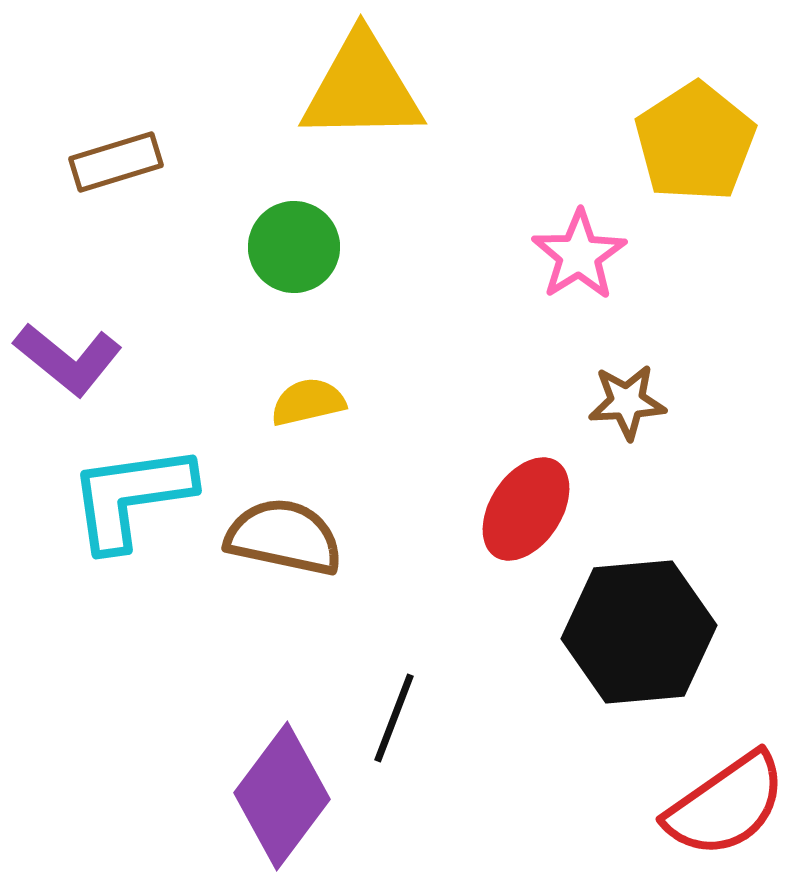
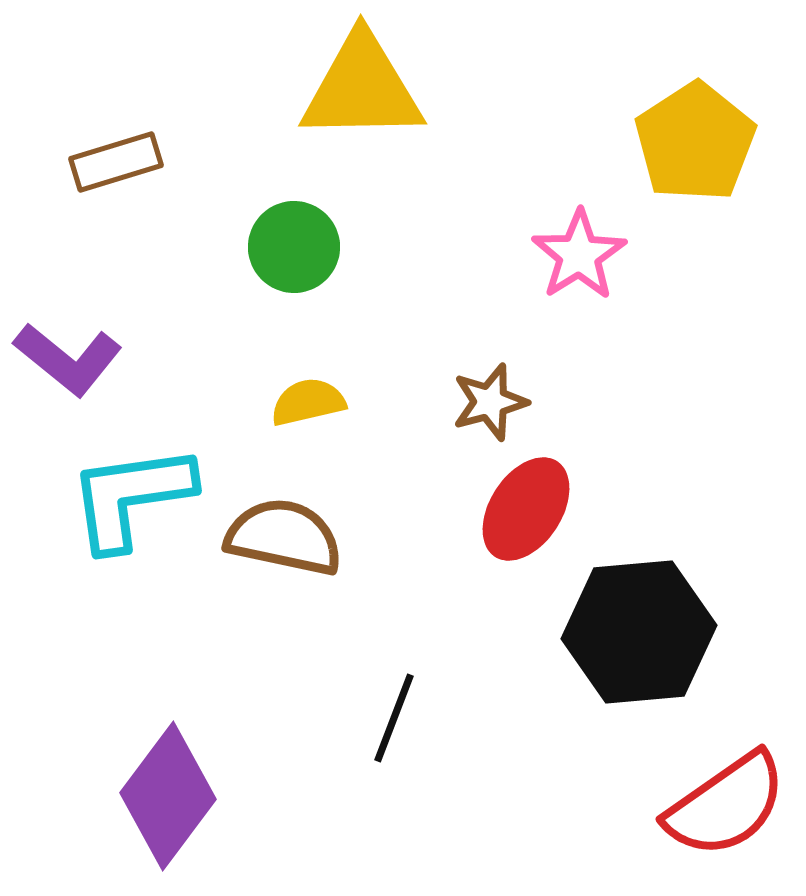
brown star: moved 137 px left; rotated 12 degrees counterclockwise
purple diamond: moved 114 px left
